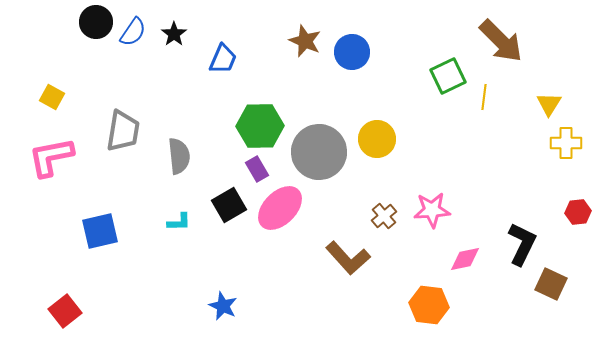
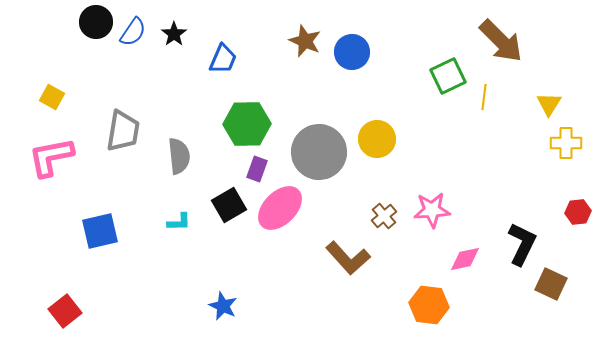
green hexagon: moved 13 px left, 2 px up
purple rectangle: rotated 50 degrees clockwise
